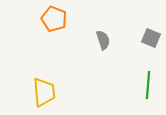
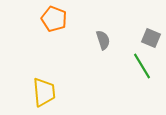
green line: moved 6 px left, 19 px up; rotated 36 degrees counterclockwise
